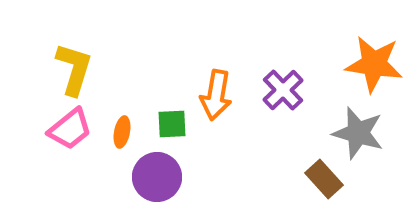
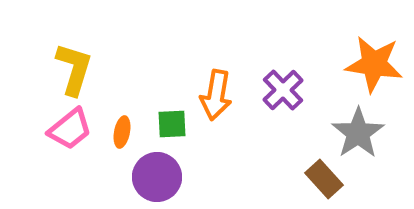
gray star: rotated 22 degrees clockwise
